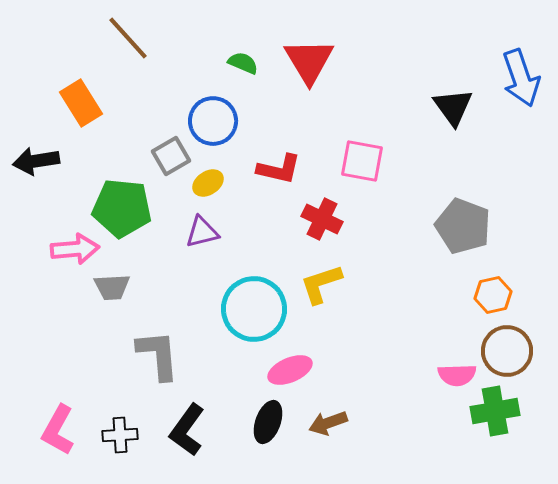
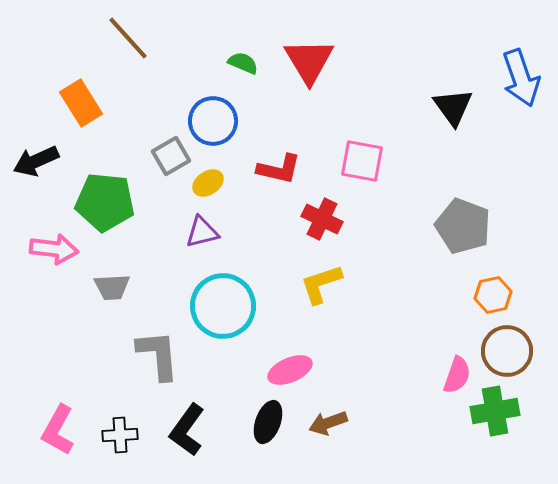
black arrow: rotated 15 degrees counterclockwise
green pentagon: moved 17 px left, 6 px up
pink arrow: moved 21 px left; rotated 12 degrees clockwise
cyan circle: moved 31 px left, 3 px up
pink semicircle: rotated 69 degrees counterclockwise
